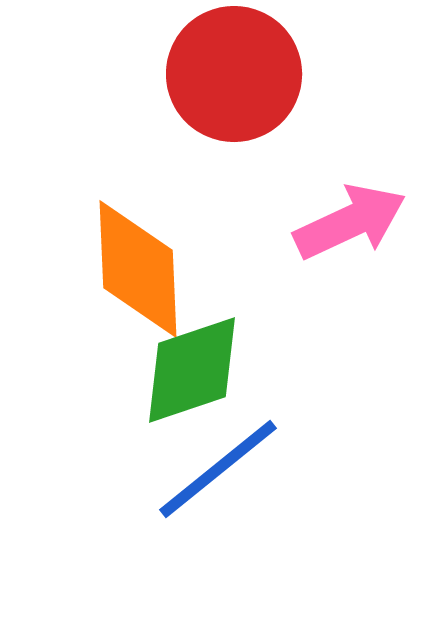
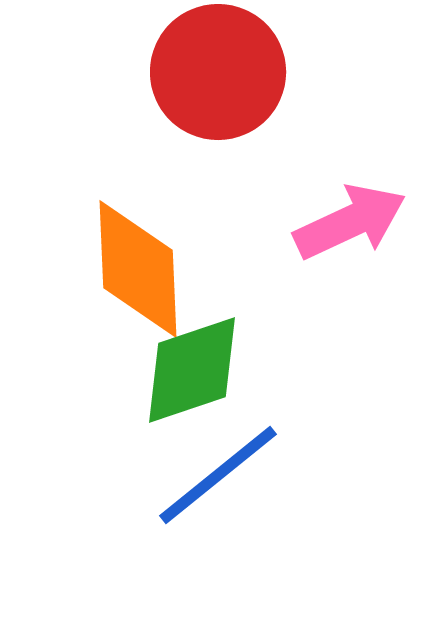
red circle: moved 16 px left, 2 px up
blue line: moved 6 px down
